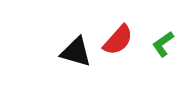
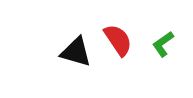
red semicircle: rotated 76 degrees counterclockwise
